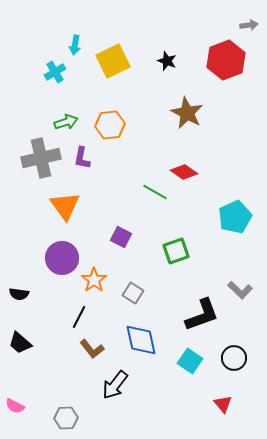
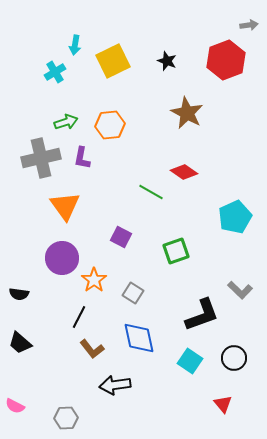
green line: moved 4 px left
blue diamond: moved 2 px left, 2 px up
black arrow: rotated 44 degrees clockwise
